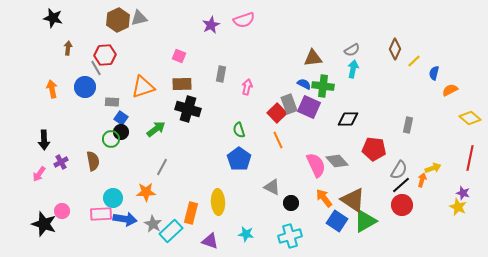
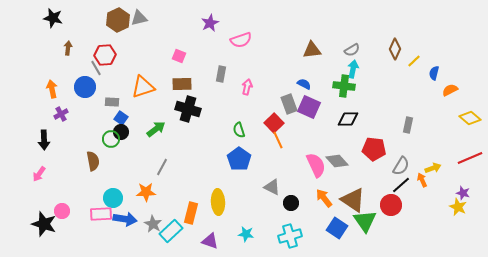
pink semicircle at (244, 20): moved 3 px left, 20 px down
purple star at (211, 25): moved 1 px left, 2 px up
brown triangle at (313, 58): moved 1 px left, 8 px up
green cross at (323, 86): moved 21 px right
red square at (277, 113): moved 3 px left, 10 px down
red line at (470, 158): rotated 55 degrees clockwise
purple cross at (61, 162): moved 48 px up
gray semicircle at (399, 170): moved 2 px right, 4 px up
orange arrow at (422, 180): rotated 40 degrees counterclockwise
red circle at (402, 205): moved 11 px left
blue square at (337, 221): moved 7 px down
green triangle at (365, 221): rotated 35 degrees counterclockwise
